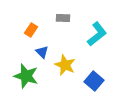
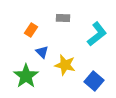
yellow star: rotated 10 degrees counterclockwise
green star: rotated 20 degrees clockwise
